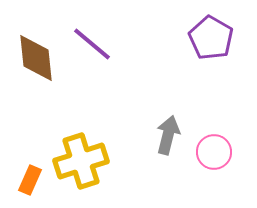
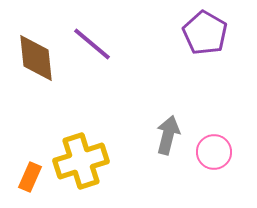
purple pentagon: moved 6 px left, 5 px up
orange rectangle: moved 3 px up
